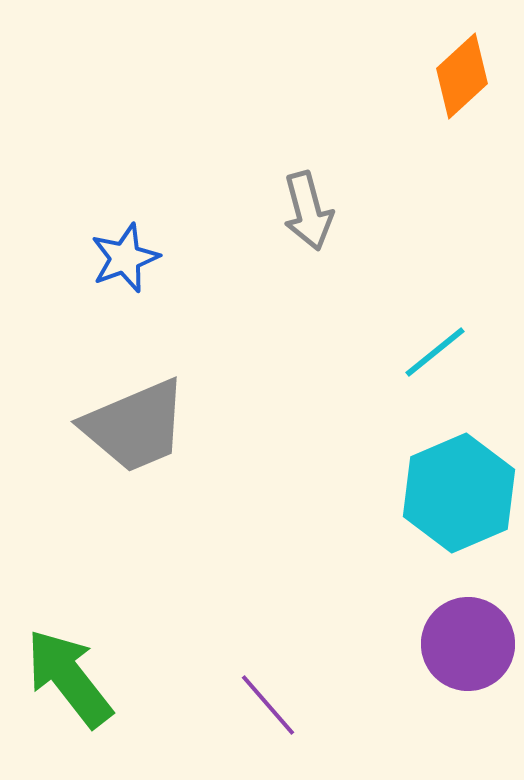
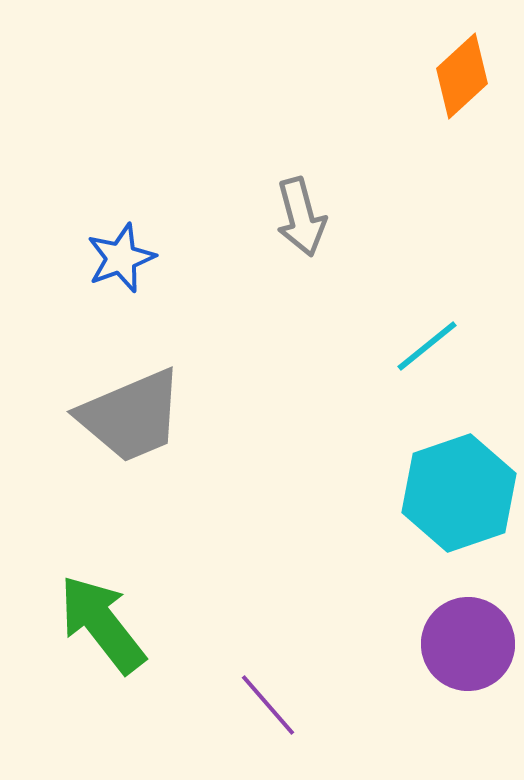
gray arrow: moved 7 px left, 6 px down
blue star: moved 4 px left
cyan line: moved 8 px left, 6 px up
gray trapezoid: moved 4 px left, 10 px up
cyan hexagon: rotated 4 degrees clockwise
green arrow: moved 33 px right, 54 px up
